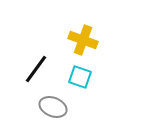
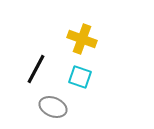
yellow cross: moved 1 px left, 1 px up
black line: rotated 8 degrees counterclockwise
